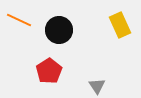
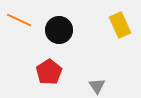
red pentagon: moved 1 px down
